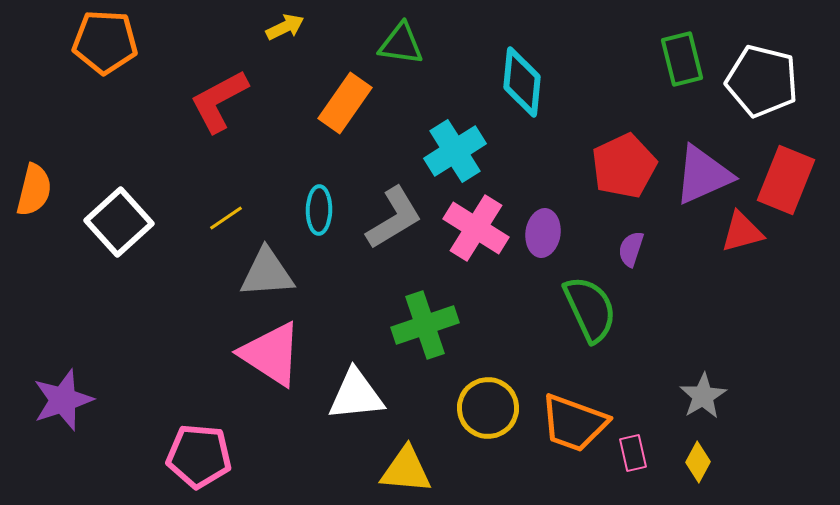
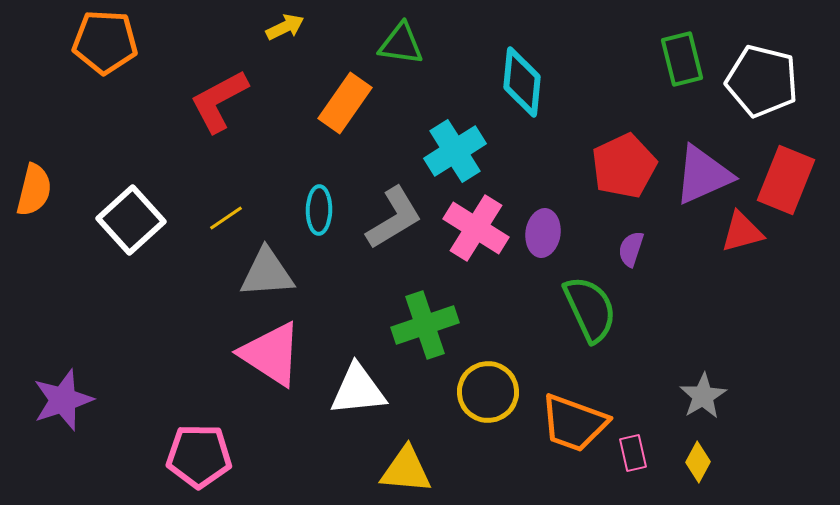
white square: moved 12 px right, 2 px up
white triangle: moved 2 px right, 5 px up
yellow circle: moved 16 px up
pink pentagon: rotated 4 degrees counterclockwise
